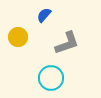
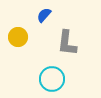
gray L-shape: rotated 116 degrees clockwise
cyan circle: moved 1 px right, 1 px down
